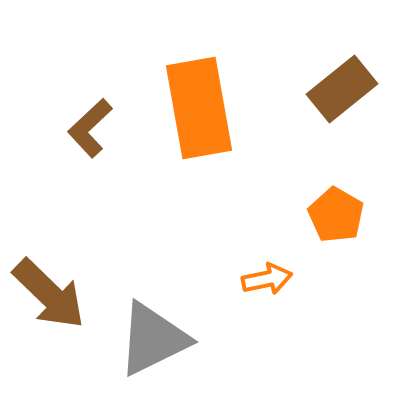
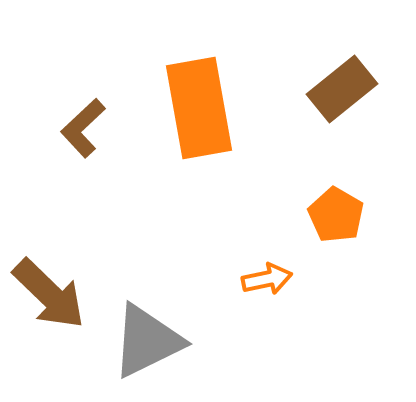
brown L-shape: moved 7 px left
gray triangle: moved 6 px left, 2 px down
